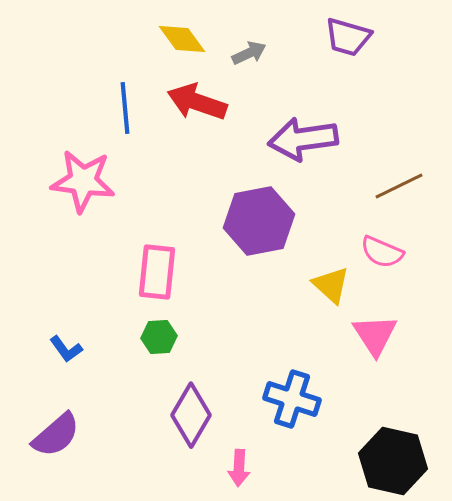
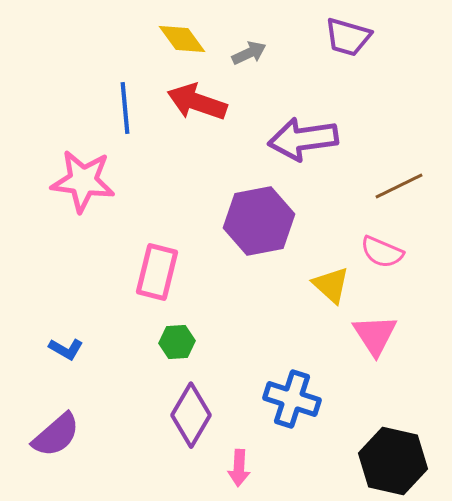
pink rectangle: rotated 8 degrees clockwise
green hexagon: moved 18 px right, 5 px down
blue L-shape: rotated 24 degrees counterclockwise
